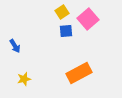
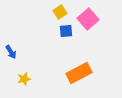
yellow square: moved 2 px left
blue arrow: moved 4 px left, 6 px down
